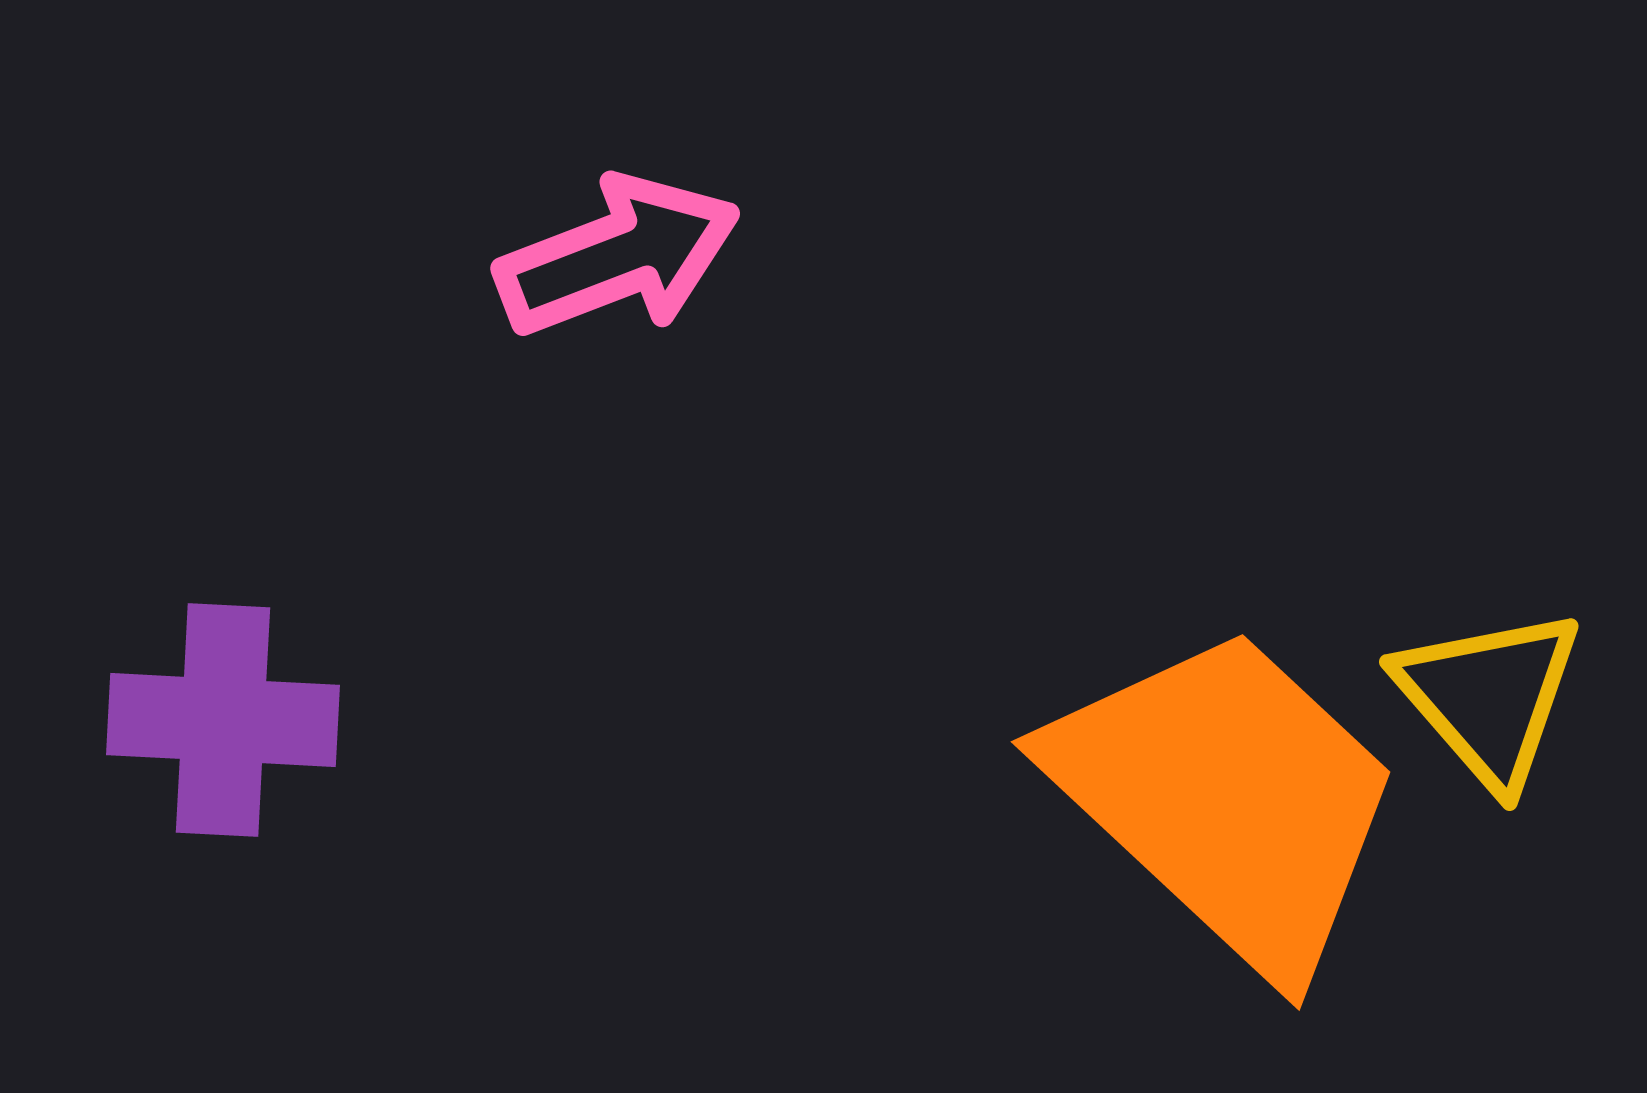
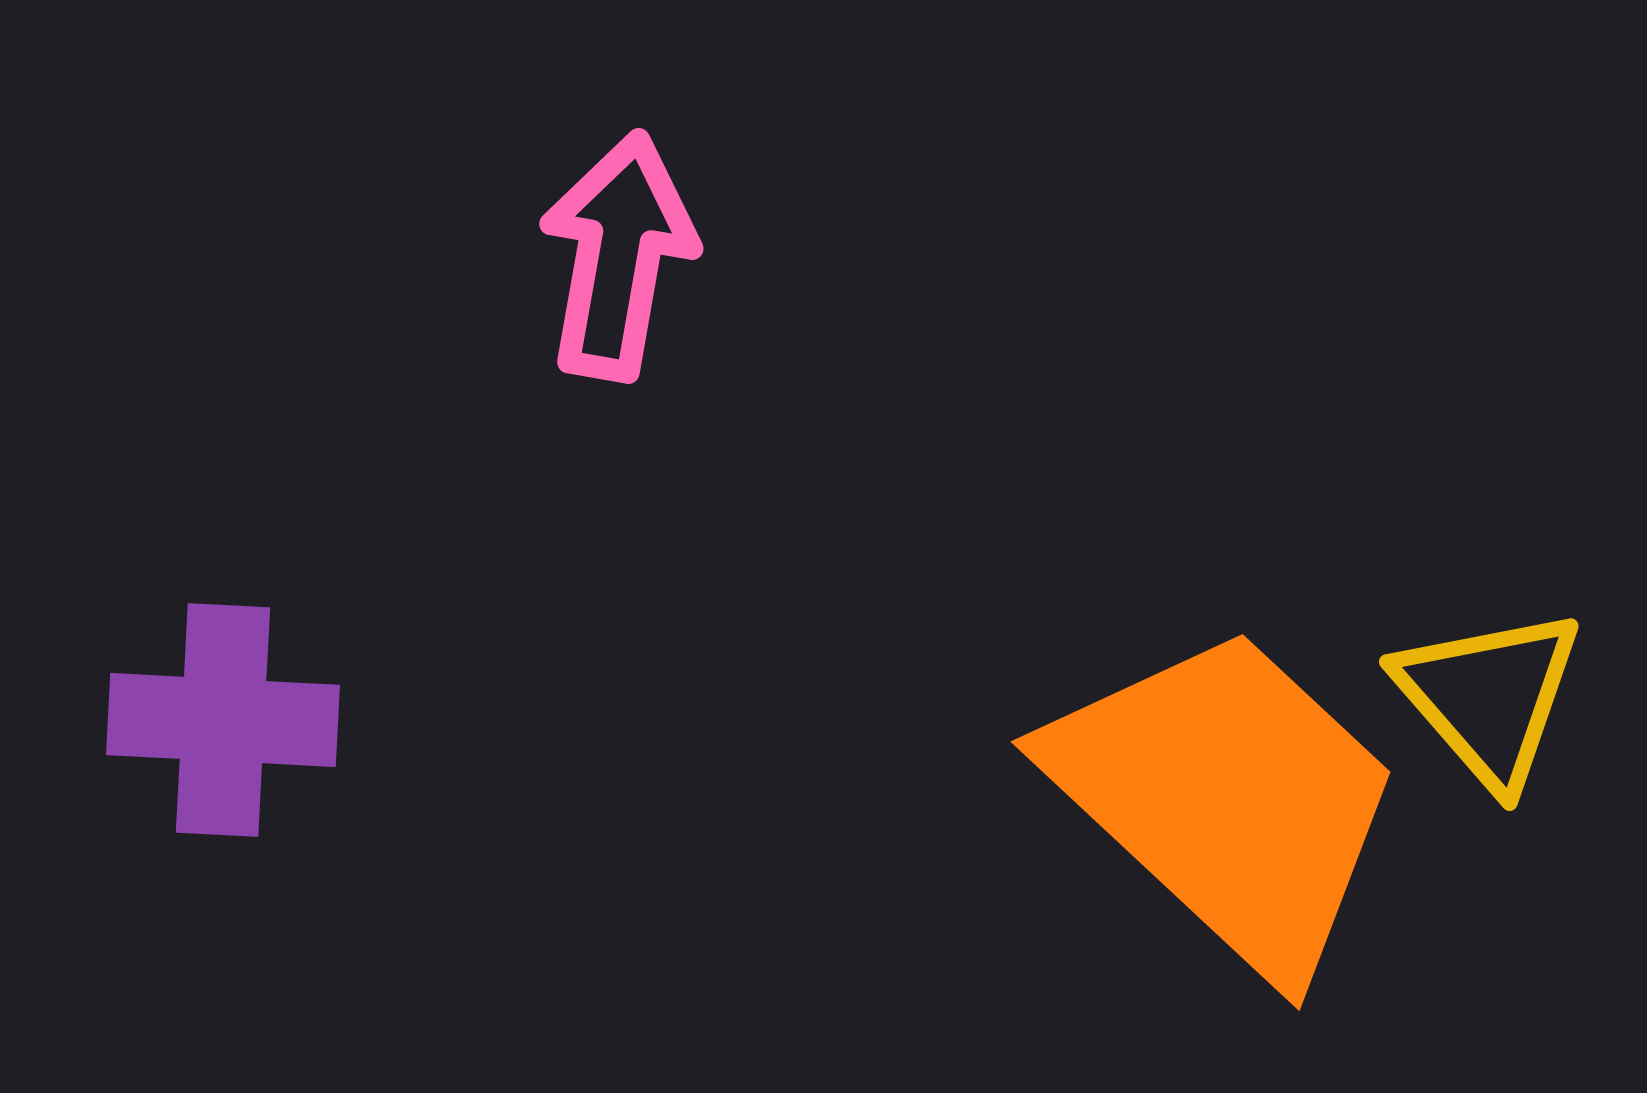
pink arrow: rotated 59 degrees counterclockwise
